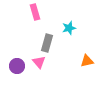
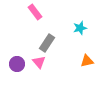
pink rectangle: rotated 21 degrees counterclockwise
cyan star: moved 11 px right
gray rectangle: rotated 18 degrees clockwise
purple circle: moved 2 px up
